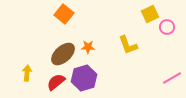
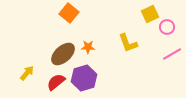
orange square: moved 5 px right, 1 px up
yellow L-shape: moved 2 px up
yellow arrow: rotated 35 degrees clockwise
pink line: moved 24 px up
